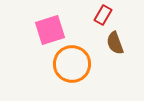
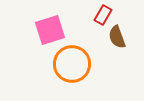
brown semicircle: moved 2 px right, 6 px up
